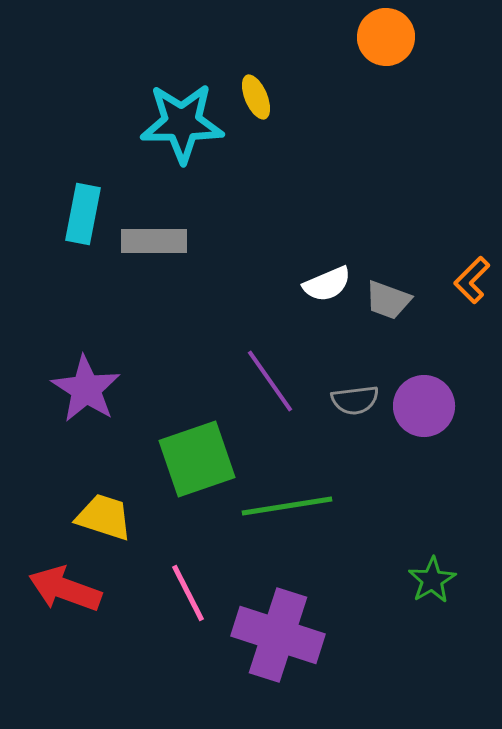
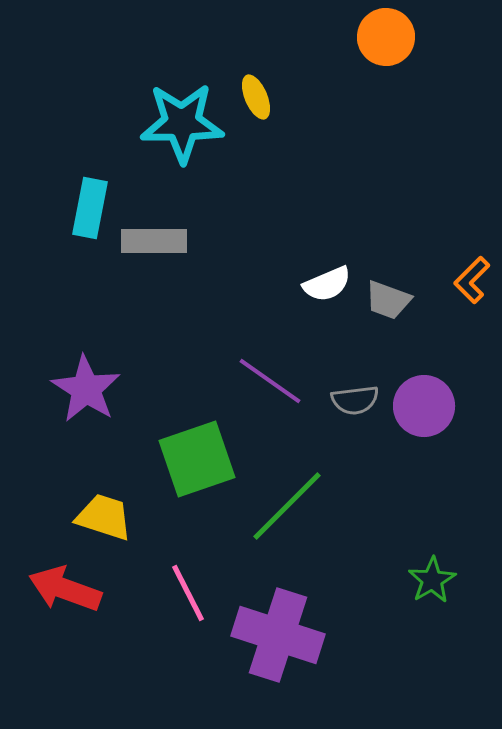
cyan rectangle: moved 7 px right, 6 px up
purple line: rotated 20 degrees counterclockwise
green line: rotated 36 degrees counterclockwise
